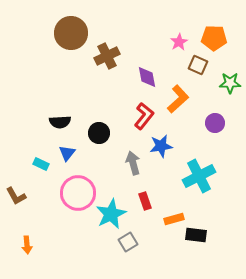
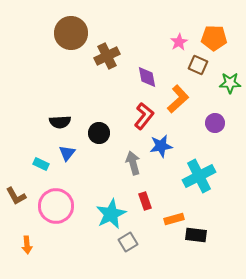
pink circle: moved 22 px left, 13 px down
